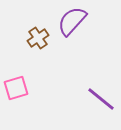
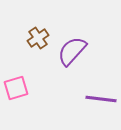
purple semicircle: moved 30 px down
purple line: rotated 32 degrees counterclockwise
